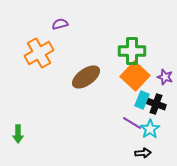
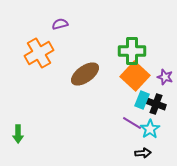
brown ellipse: moved 1 px left, 3 px up
